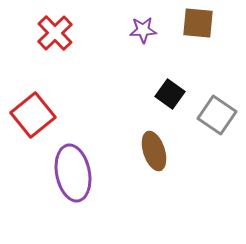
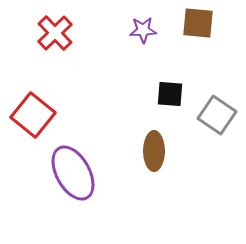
black square: rotated 32 degrees counterclockwise
red square: rotated 12 degrees counterclockwise
brown ellipse: rotated 18 degrees clockwise
purple ellipse: rotated 18 degrees counterclockwise
